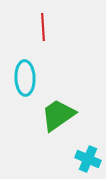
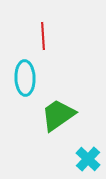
red line: moved 9 px down
cyan cross: rotated 20 degrees clockwise
